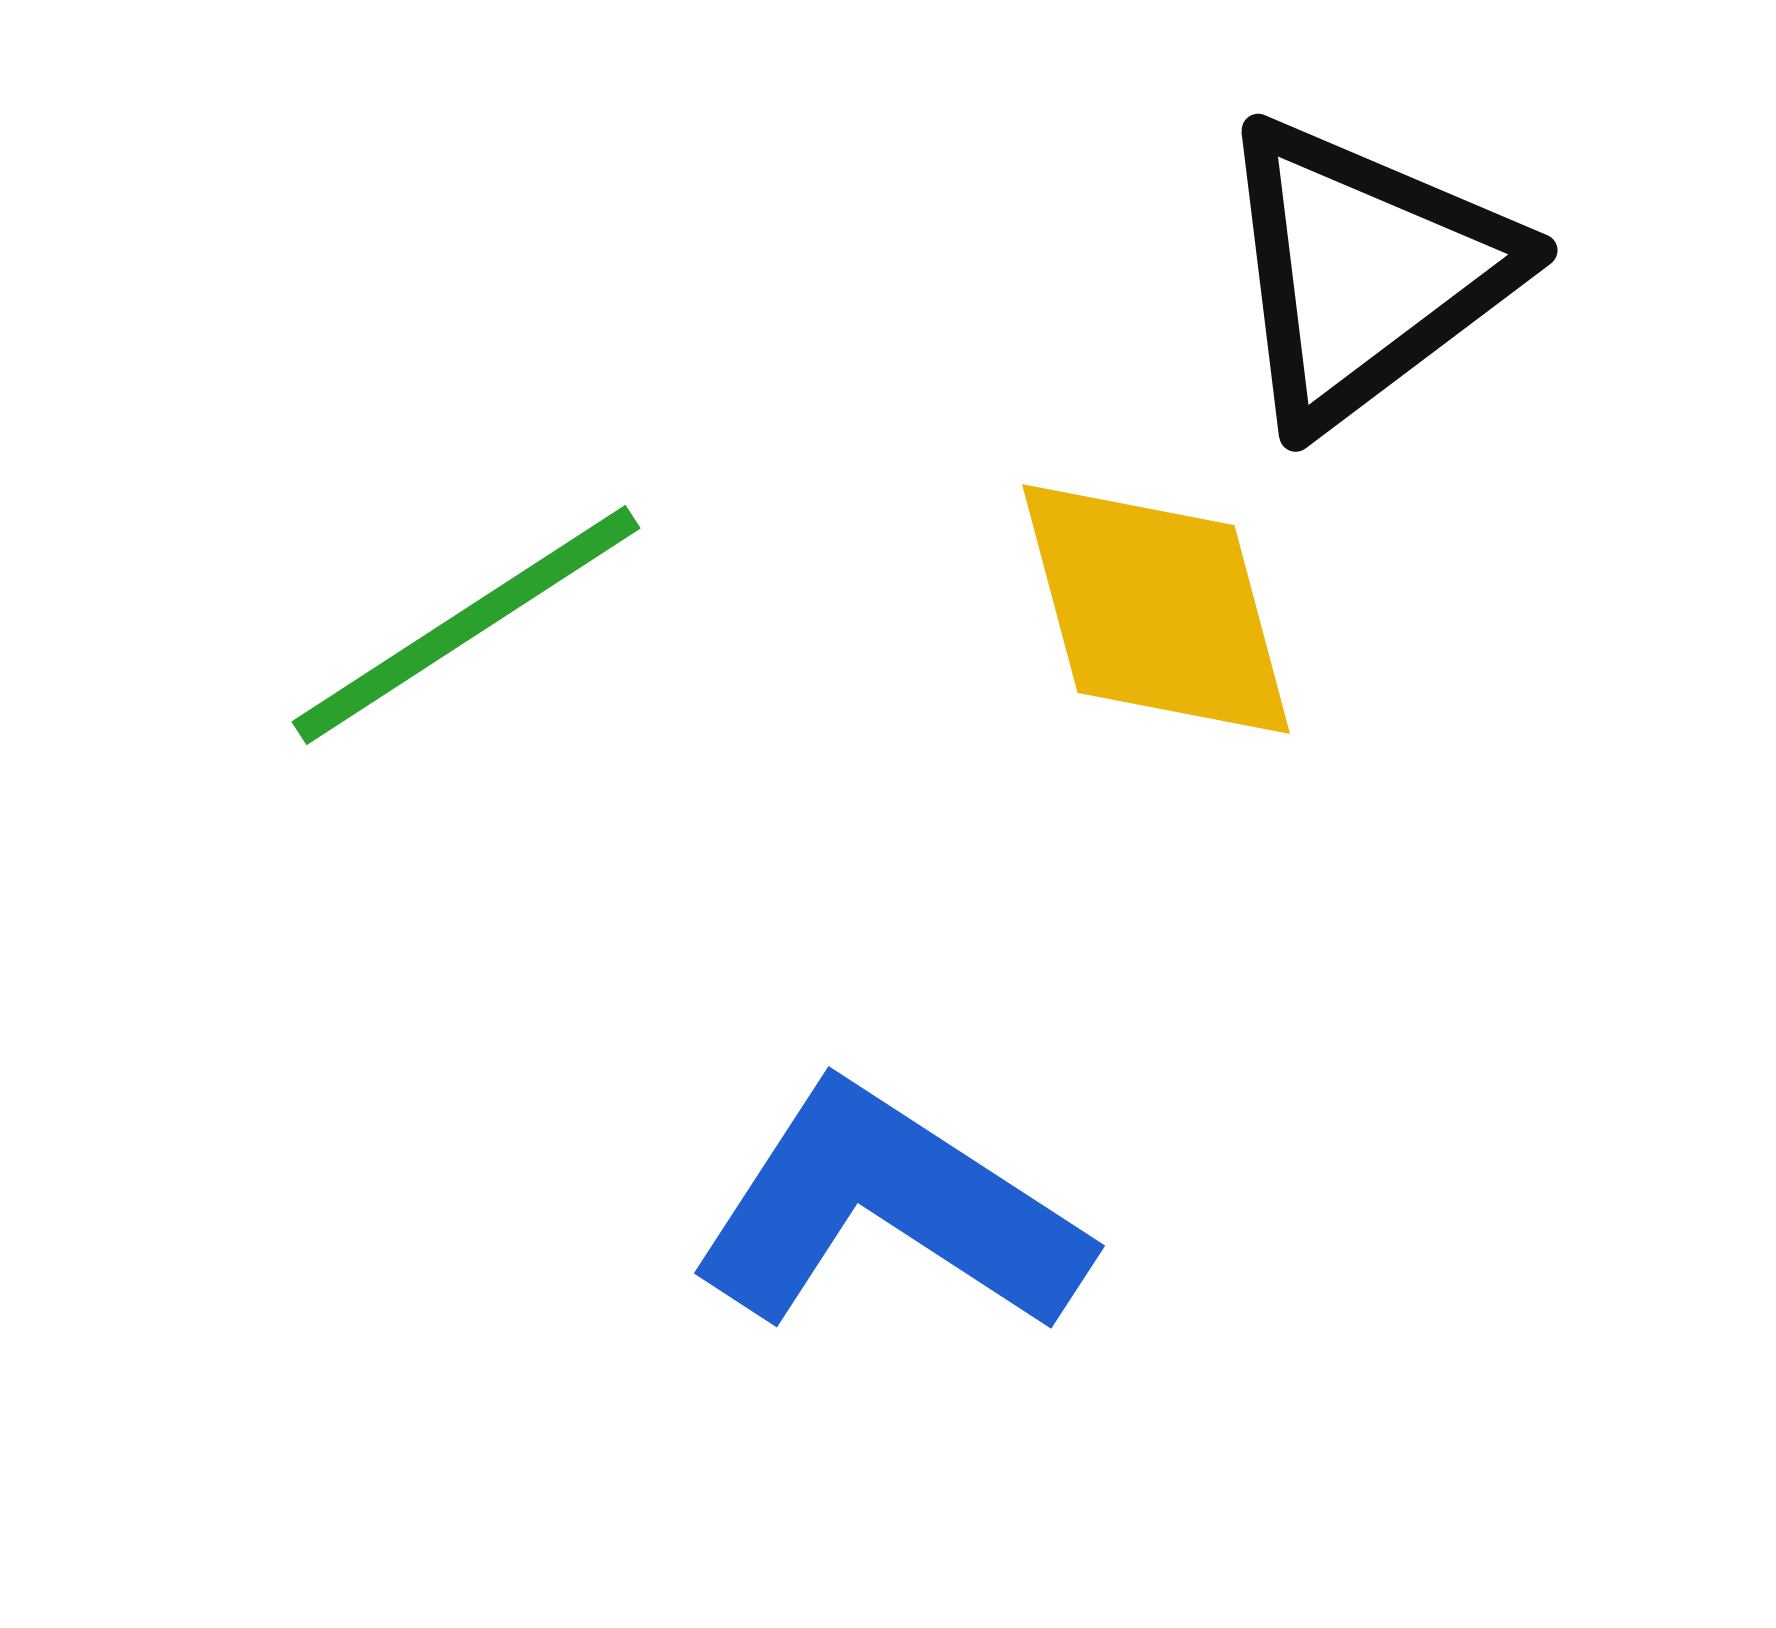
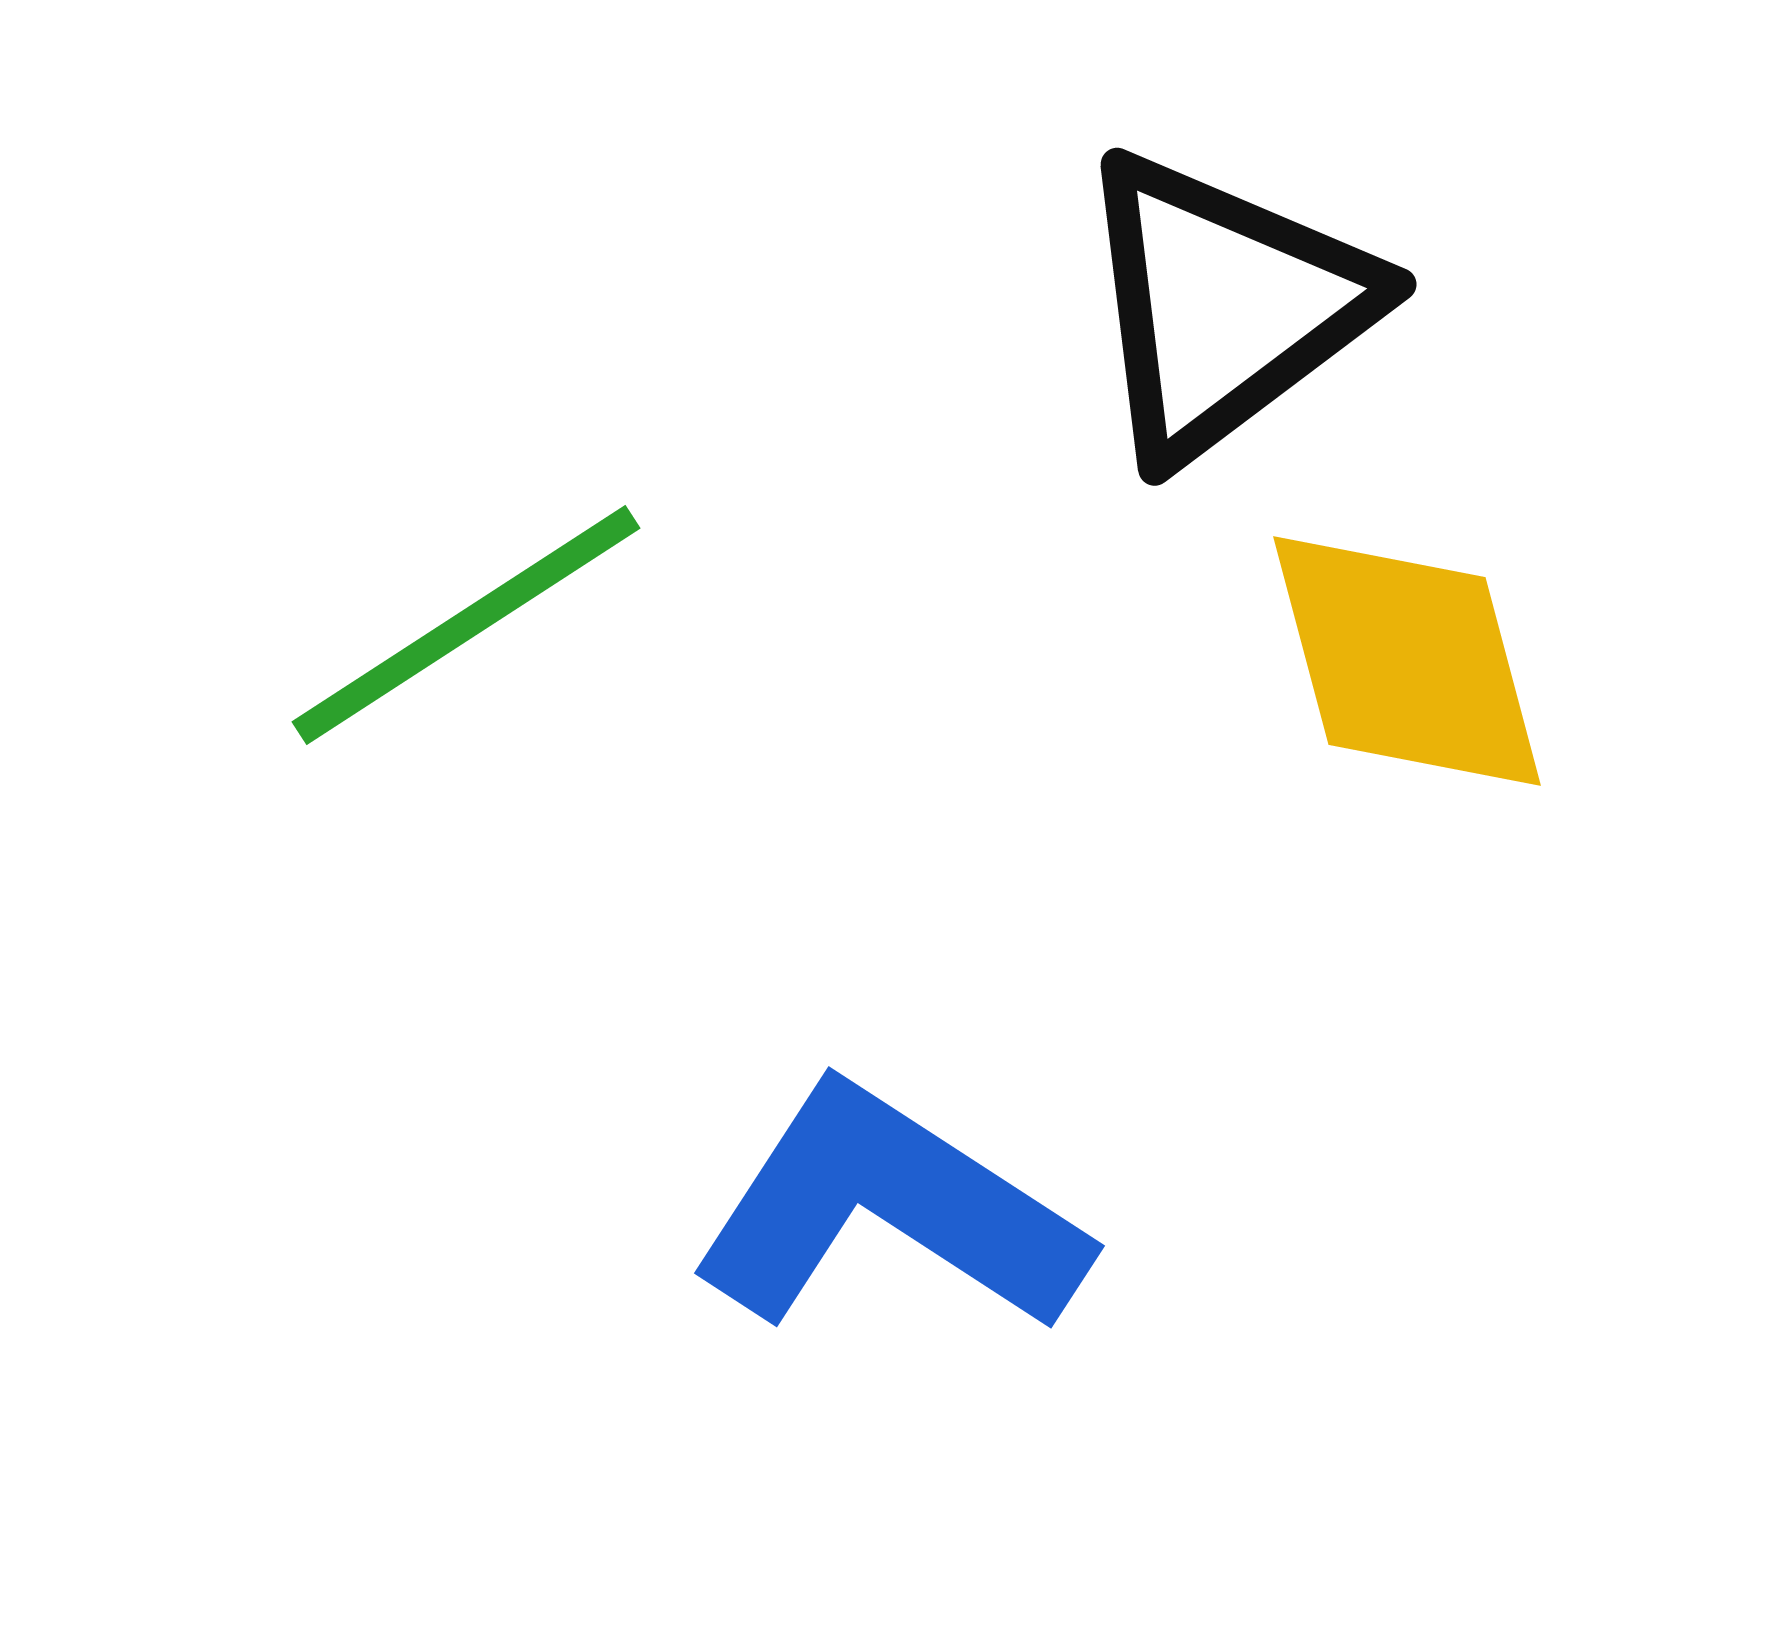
black triangle: moved 141 px left, 34 px down
yellow diamond: moved 251 px right, 52 px down
